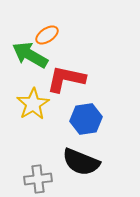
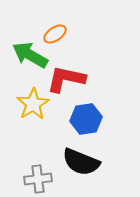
orange ellipse: moved 8 px right, 1 px up
